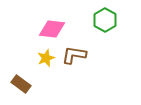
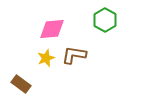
pink diamond: rotated 12 degrees counterclockwise
